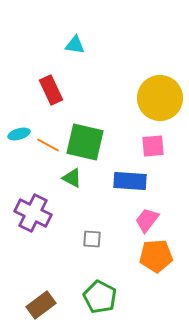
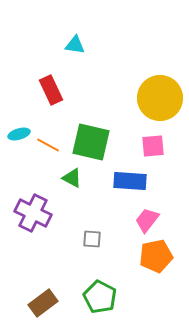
green square: moved 6 px right
orange pentagon: rotated 8 degrees counterclockwise
brown rectangle: moved 2 px right, 2 px up
